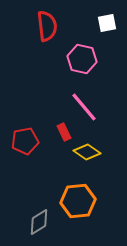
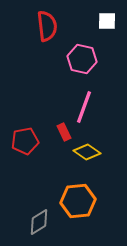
white square: moved 2 px up; rotated 12 degrees clockwise
pink line: rotated 60 degrees clockwise
